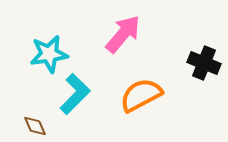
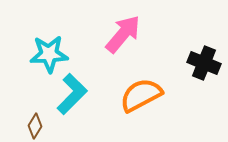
cyan star: rotated 6 degrees clockwise
cyan L-shape: moved 3 px left
brown diamond: rotated 55 degrees clockwise
